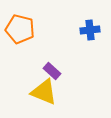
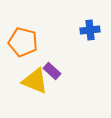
orange pentagon: moved 3 px right, 13 px down
yellow triangle: moved 9 px left, 11 px up
